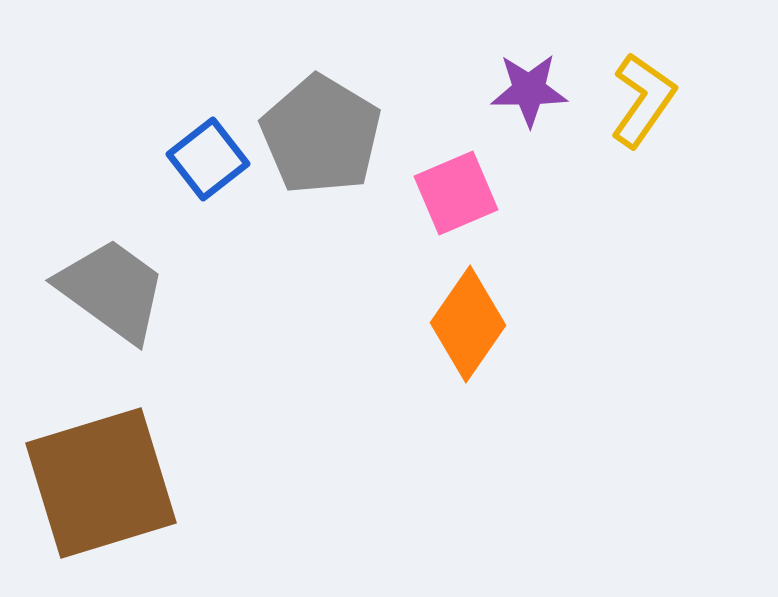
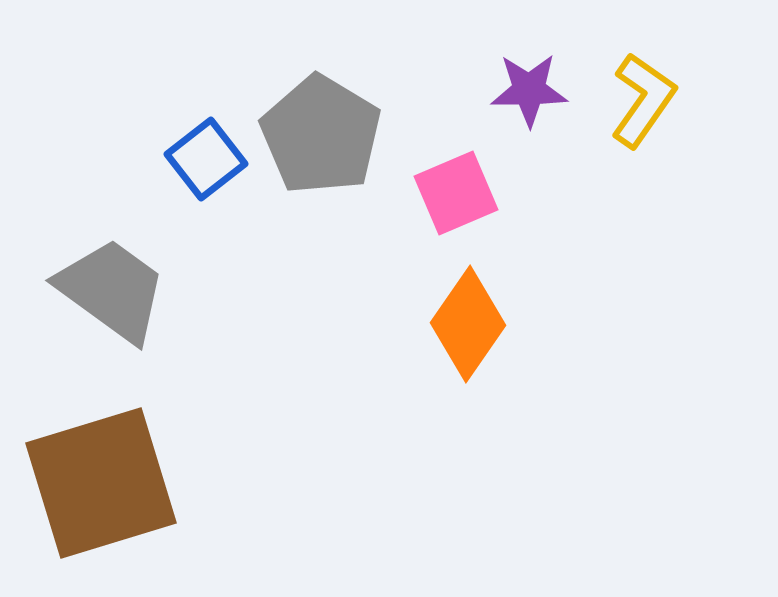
blue square: moved 2 px left
